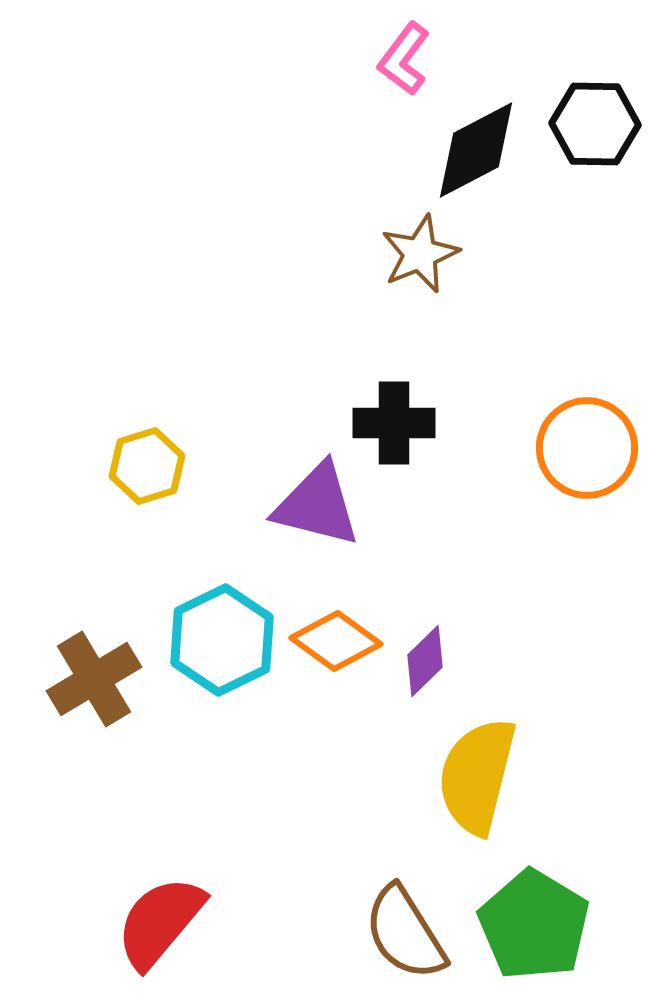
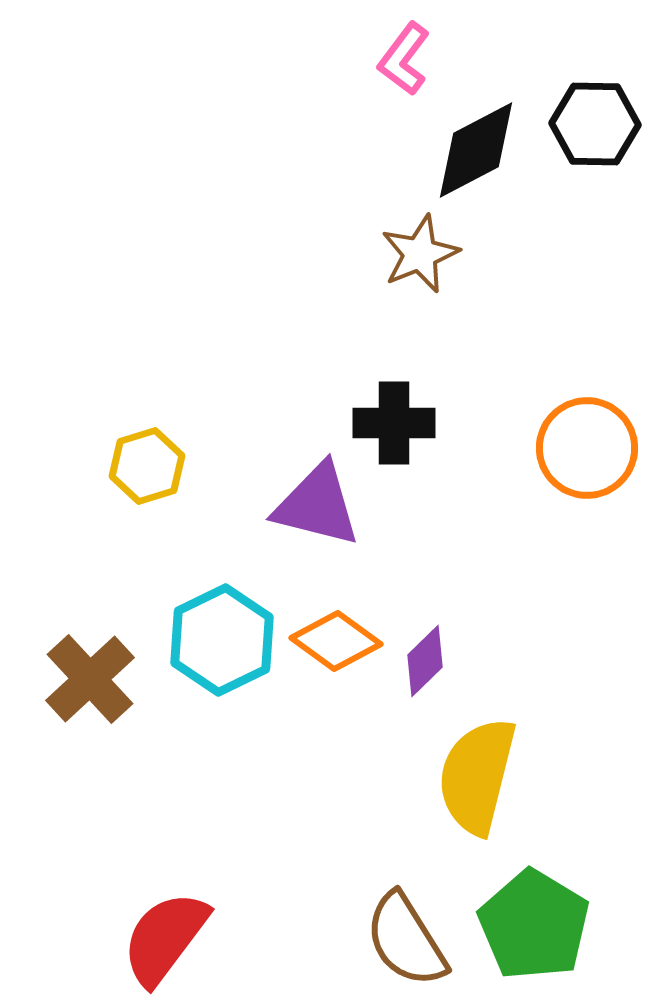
brown cross: moved 4 px left; rotated 12 degrees counterclockwise
red semicircle: moved 5 px right, 16 px down; rotated 3 degrees counterclockwise
brown semicircle: moved 1 px right, 7 px down
